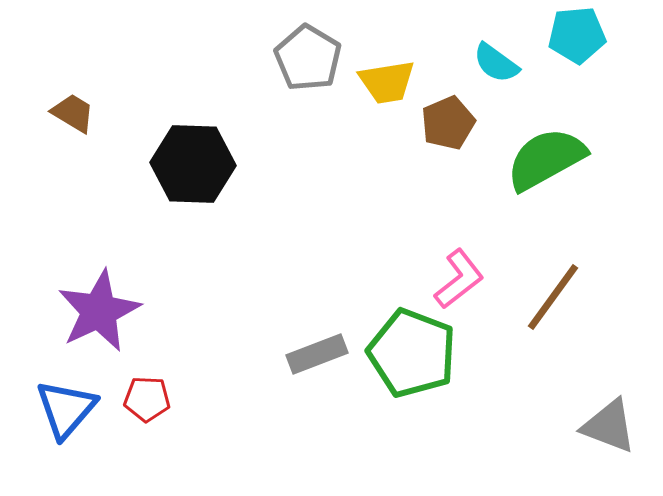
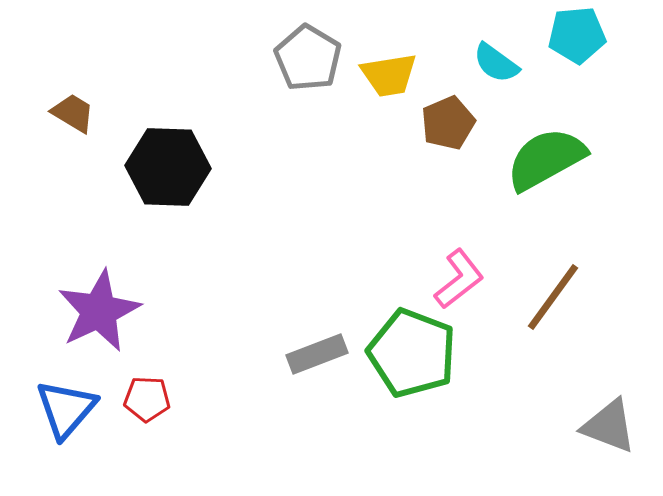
yellow trapezoid: moved 2 px right, 7 px up
black hexagon: moved 25 px left, 3 px down
